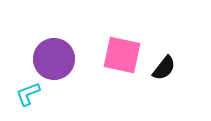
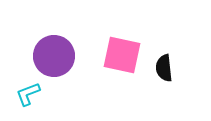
purple circle: moved 3 px up
black semicircle: rotated 136 degrees clockwise
